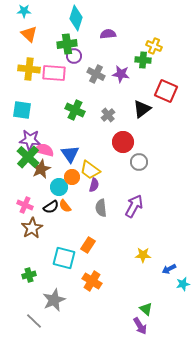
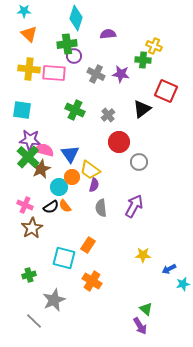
red circle at (123, 142): moved 4 px left
